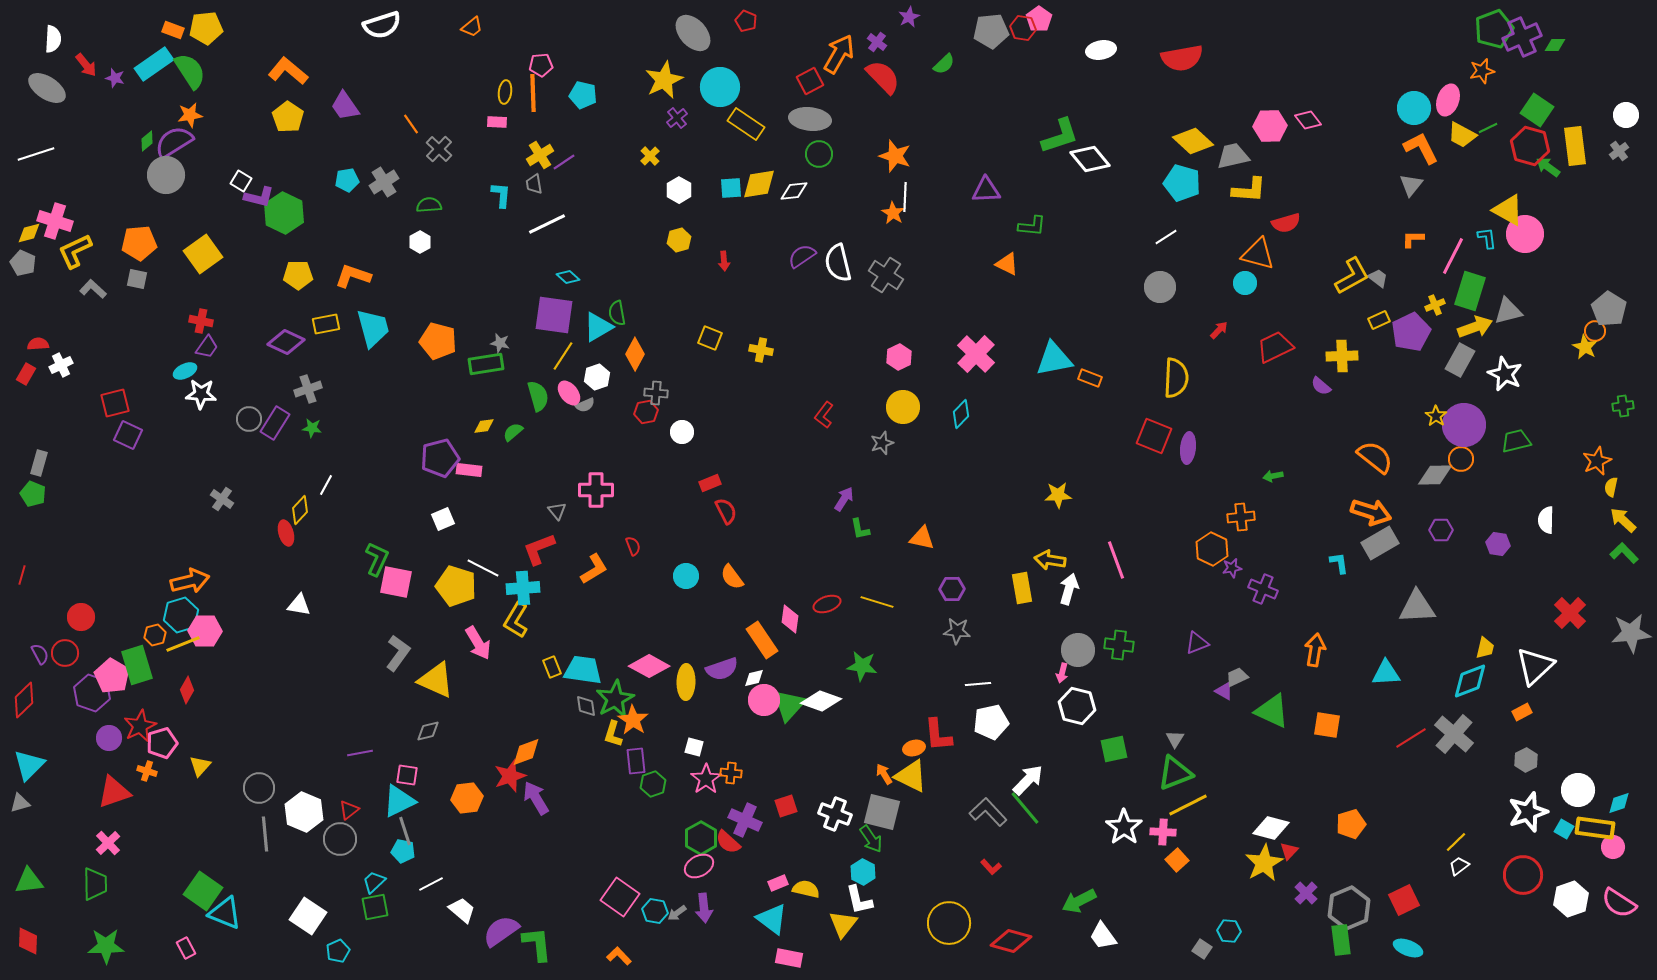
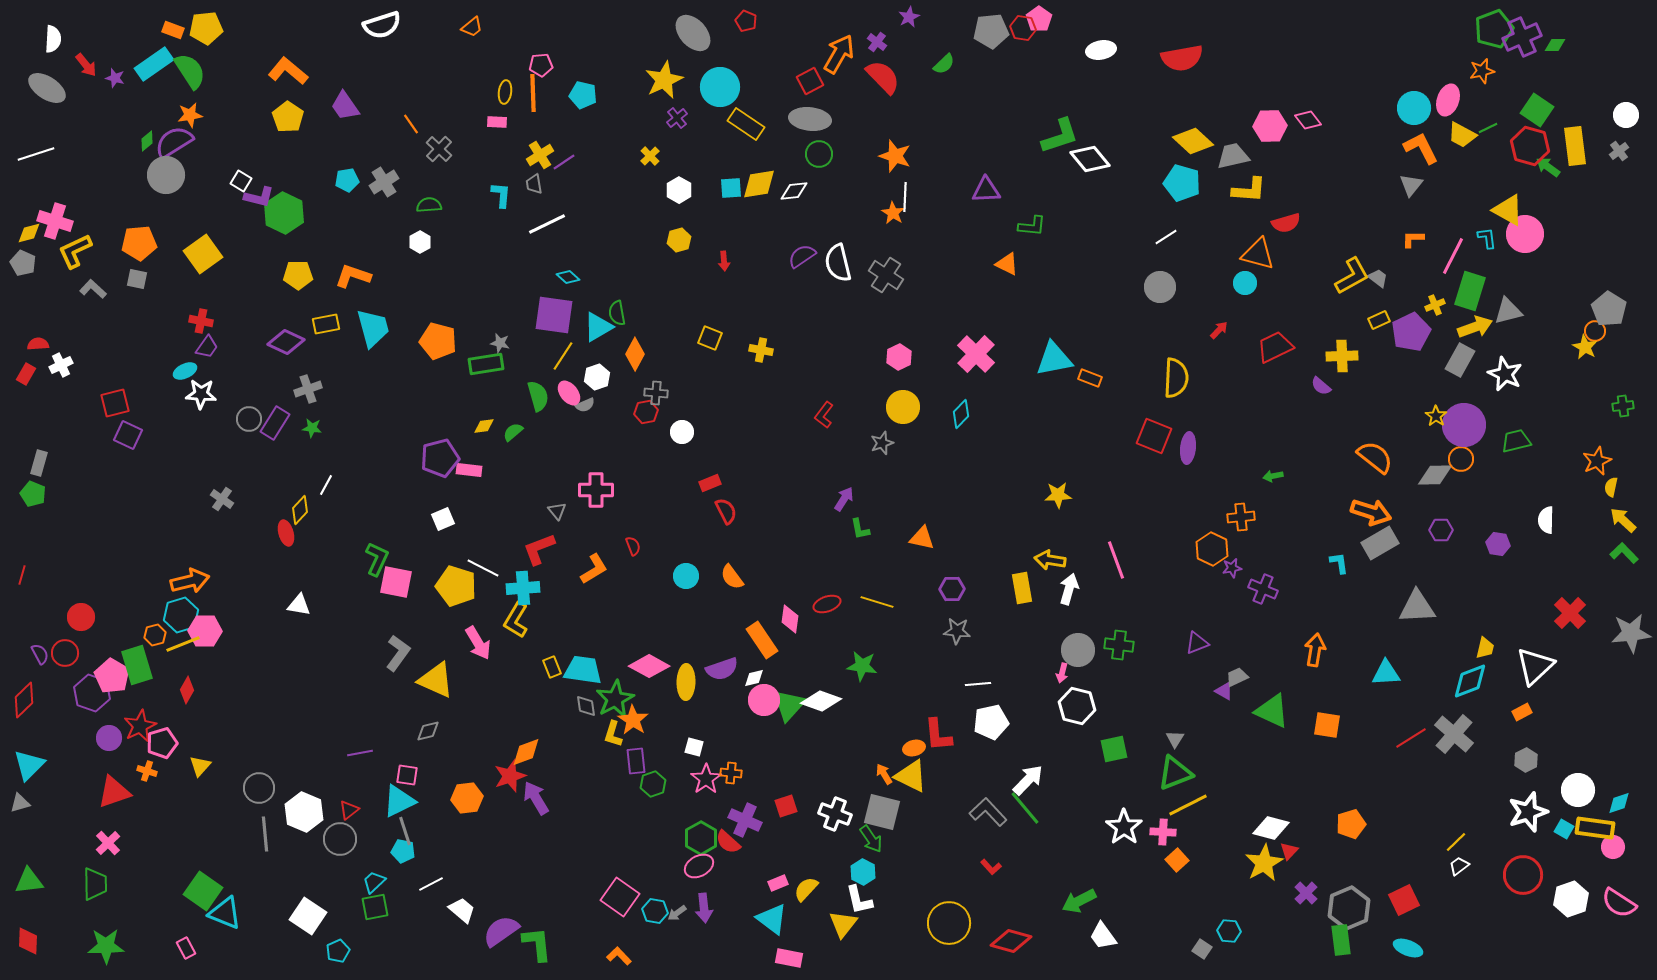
yellow semicircle at (806, 889): rotated 60 degrees counterclockwise
